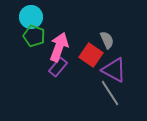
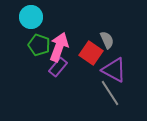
green pentagon: moved 5 px right, 9 px down
red square: moved 2 px up
